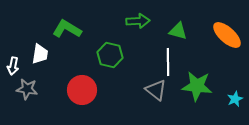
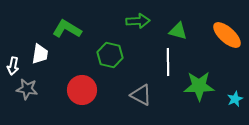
green star: moved 2 px right; rotated 8 degrees counterclockwise
gray triangle: moved 15 px left, 5 px down; rotated 10 degrees counterclockwise
